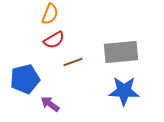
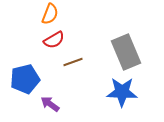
gray rectangle: moved 5 px right; rotated 72 degrees clockwise
blue star: moved 2 px left, 1 px down
